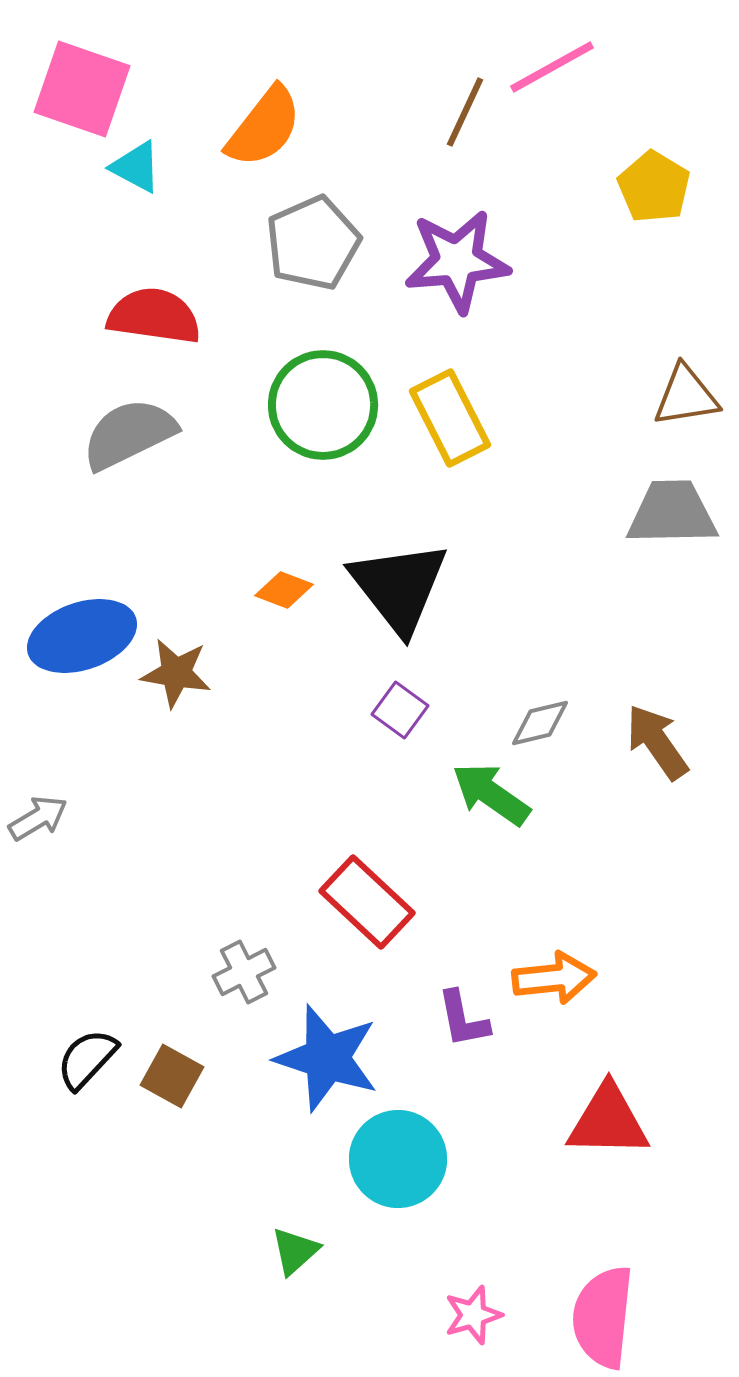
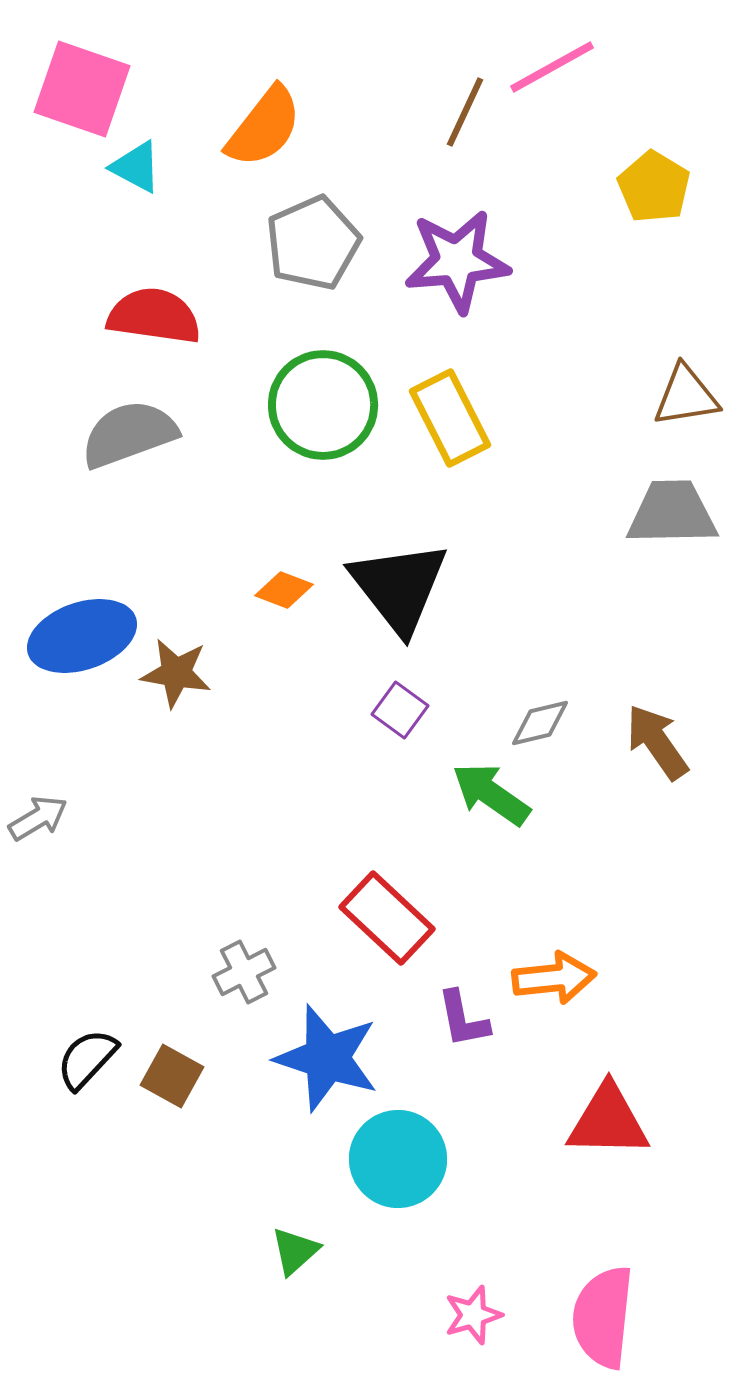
gray semicircle: rotated 6 degrees clockwise
red rectangle: moved 20 px right, 16 px down
